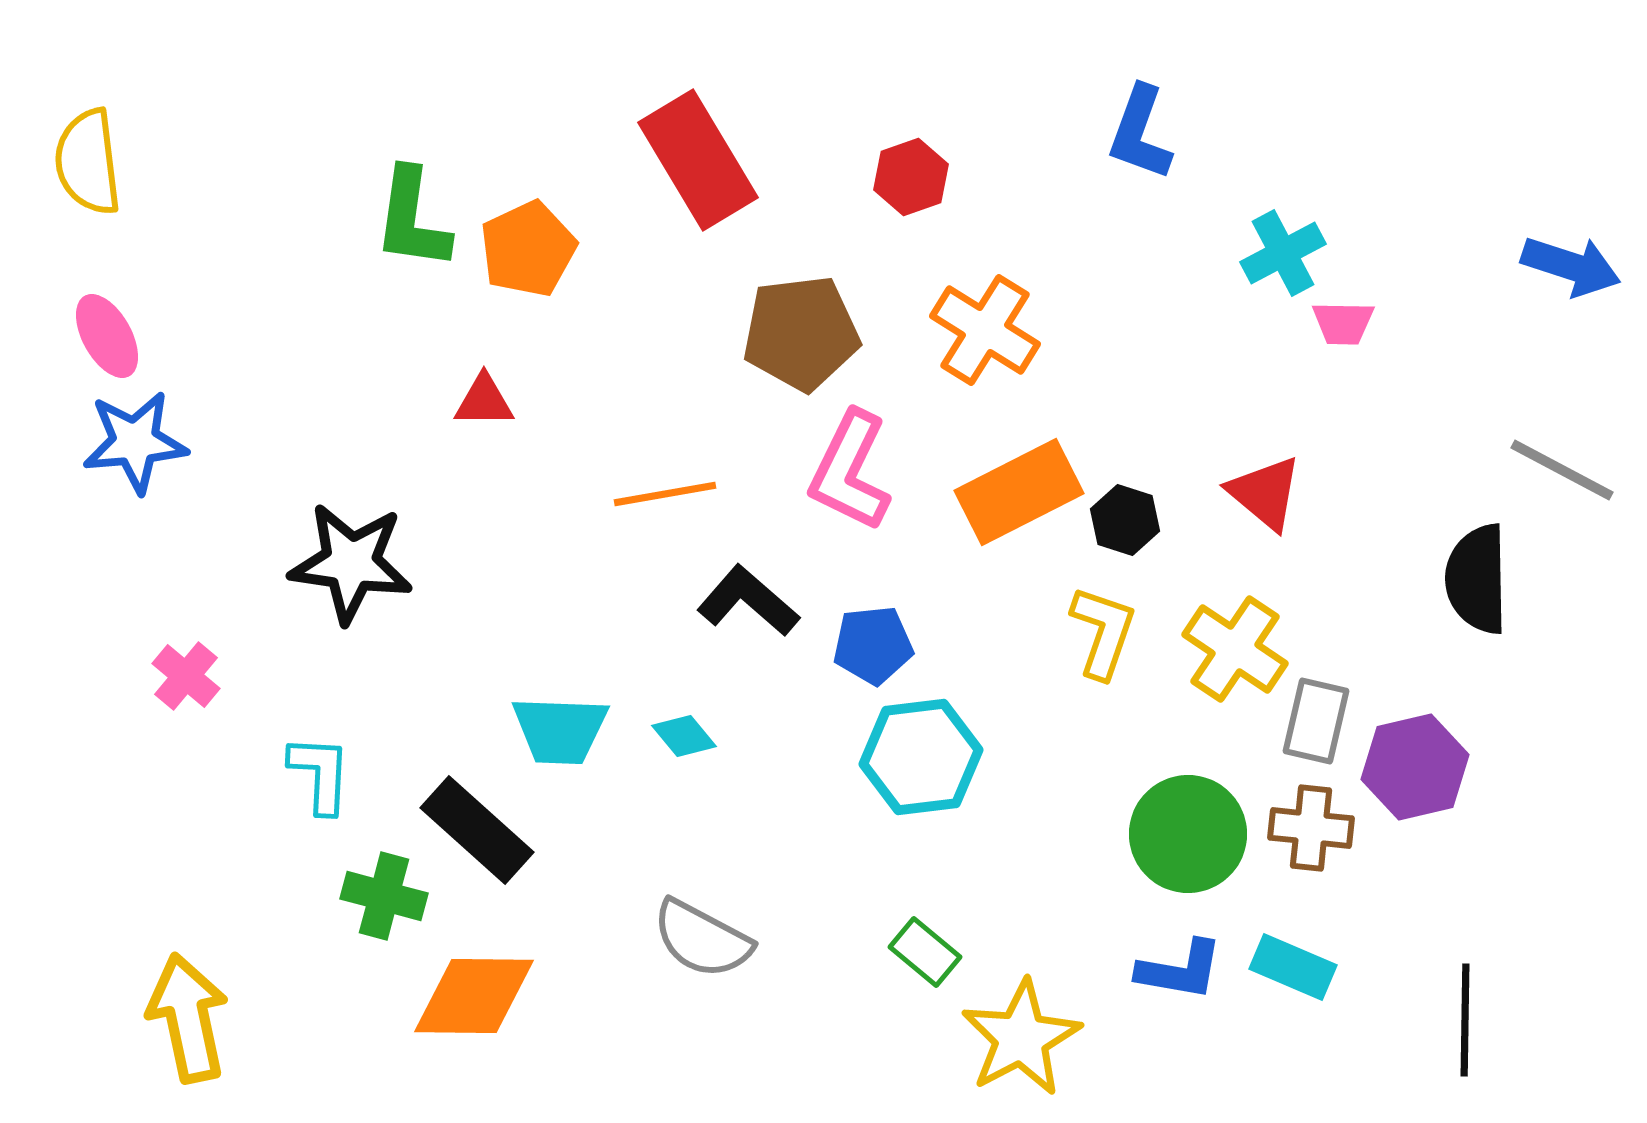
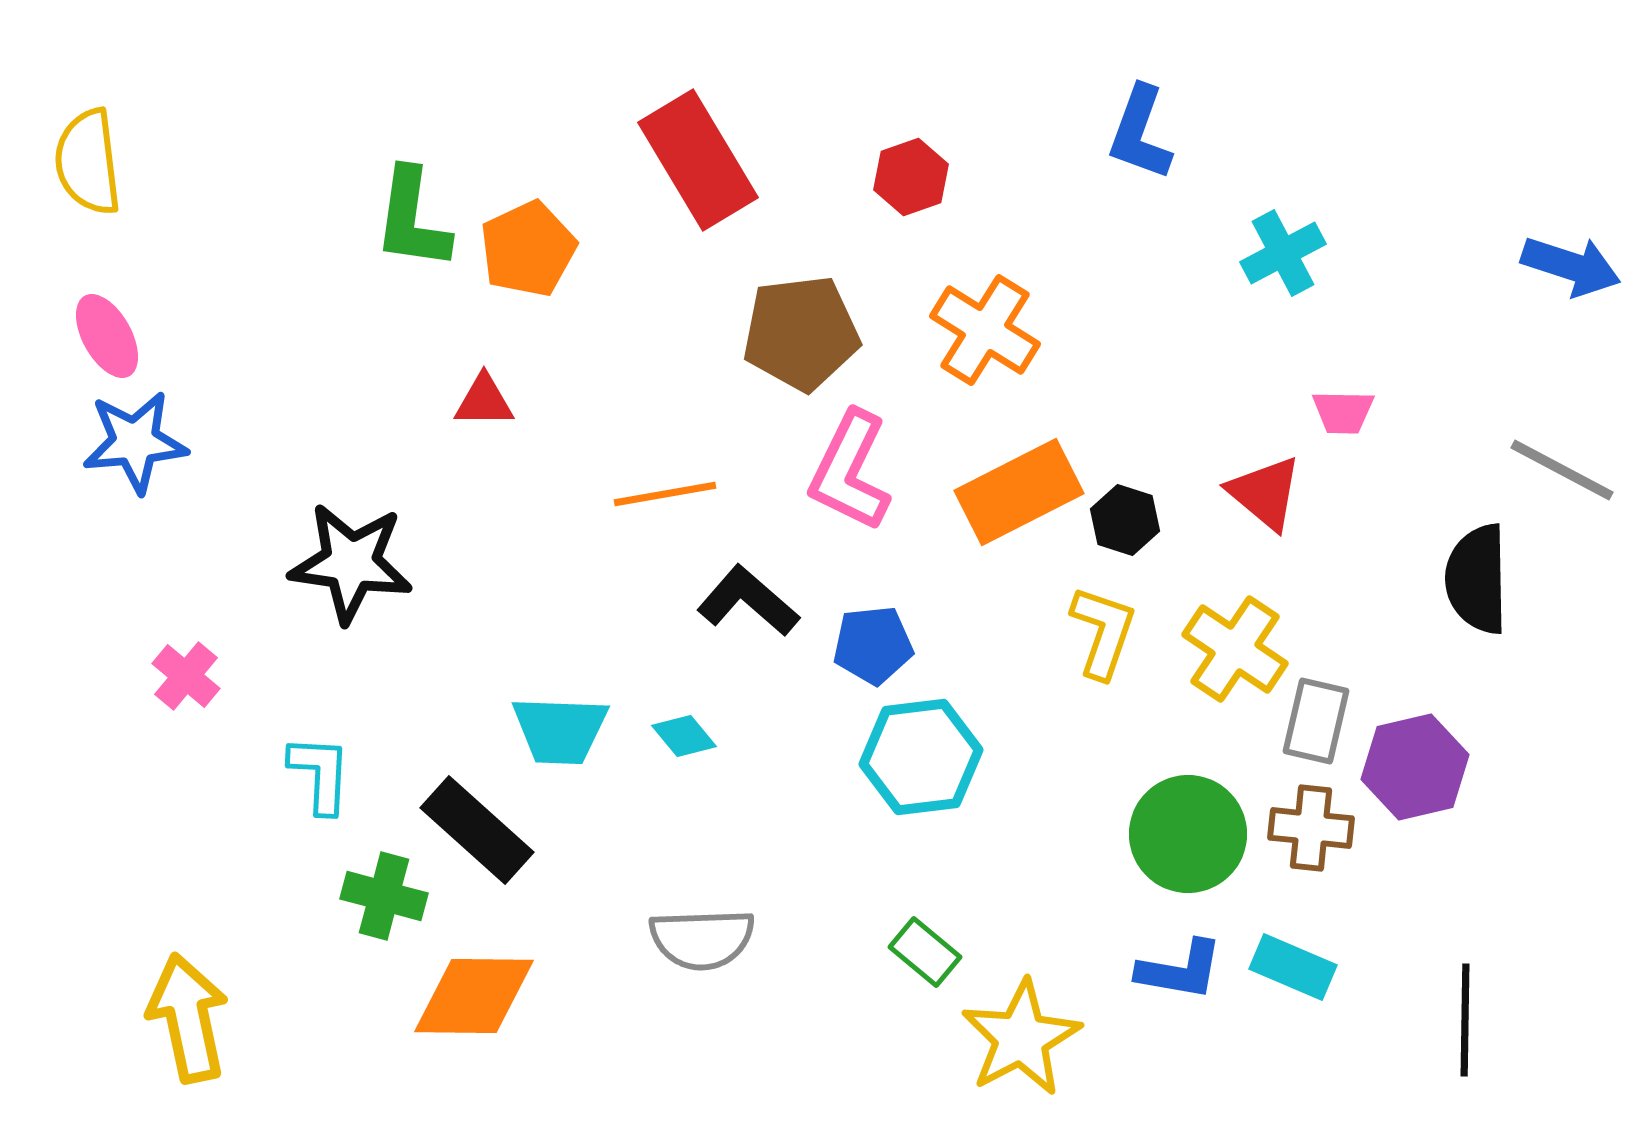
pink trapezoid at (1343, 323): moved 89 px down
gray semicircle at (702, 939): rotated 30 degrees counterclockwise
